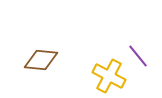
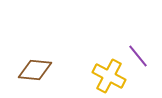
brown diamond: moved 6 px left, 10 px down
